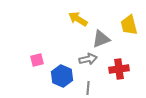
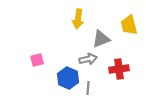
yellow arrow: rotated 114 degrees counterclockwise
blue hexagon: moved 6 px right, 2 px down
